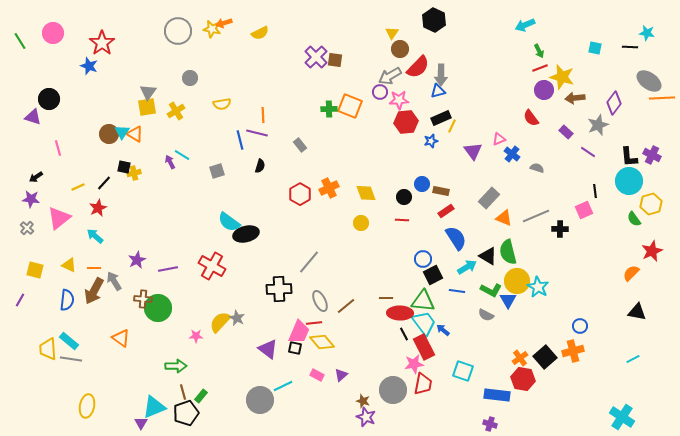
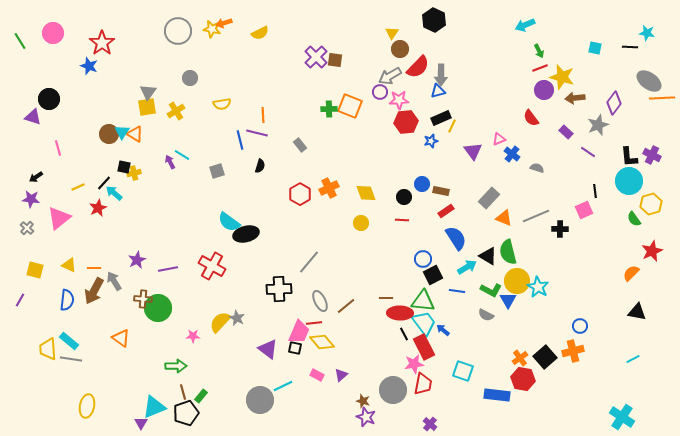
cyan arrow at (95, 236): moved 19 px right, 43 px up
pink star at (196, 336): moved 3 px left
purple cross at (490, 424): moved 60 px left; rotated 24 degrees clockwise
